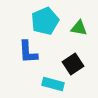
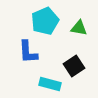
black square: moved 1 px right, 2 px down
cyan rectangle: moved 3 px left
